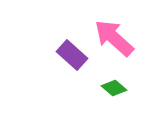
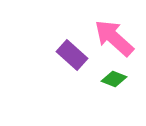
green diamond: moved 9 px up; rotated 20 degrees counterclockwise
